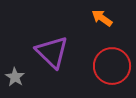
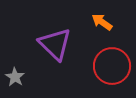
orange arrow: moved 4 px down
purple triangle: moved 3 px right, 8 px up
